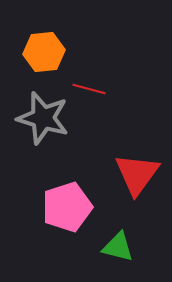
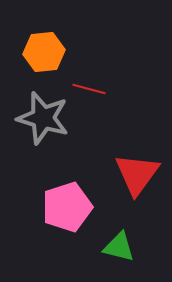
green triangle: moved 1 px right
